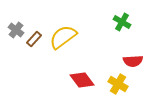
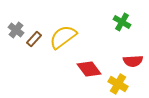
red diamond: moved 7 px right, 11 px up
